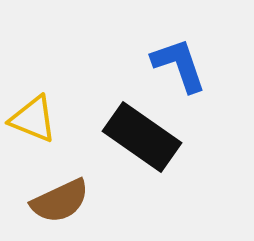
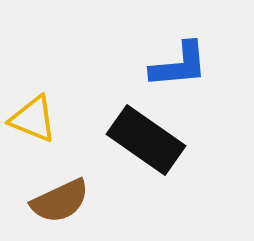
blue L-shape: rotated 104 degrees clockwise
black rectangle: moved 4 px right, 3 px down
